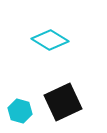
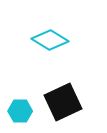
cyan hexagon: rotated 15 degrees counterclockwise
